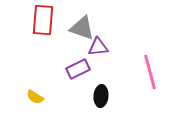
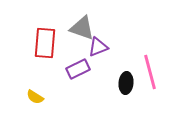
red rectangle: moved 2 px right, 23 px down
purple triangle: rotated 15 degrees counterclockwise
black ellipse: moved 25 px right, 13 px up
